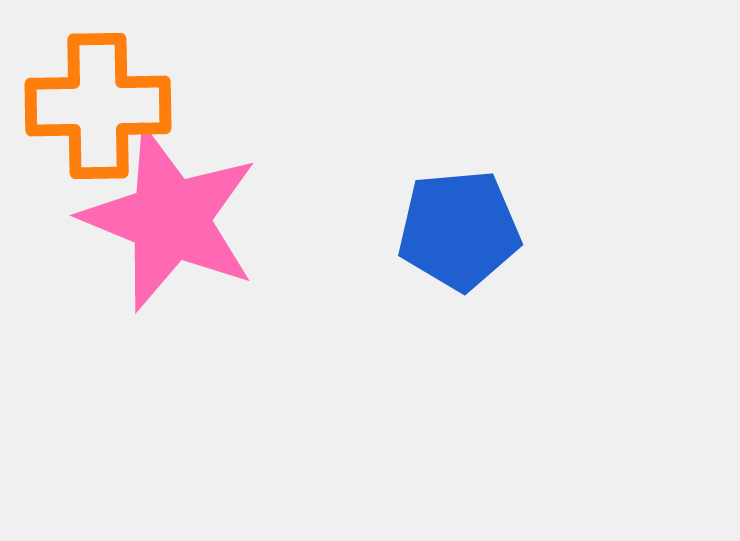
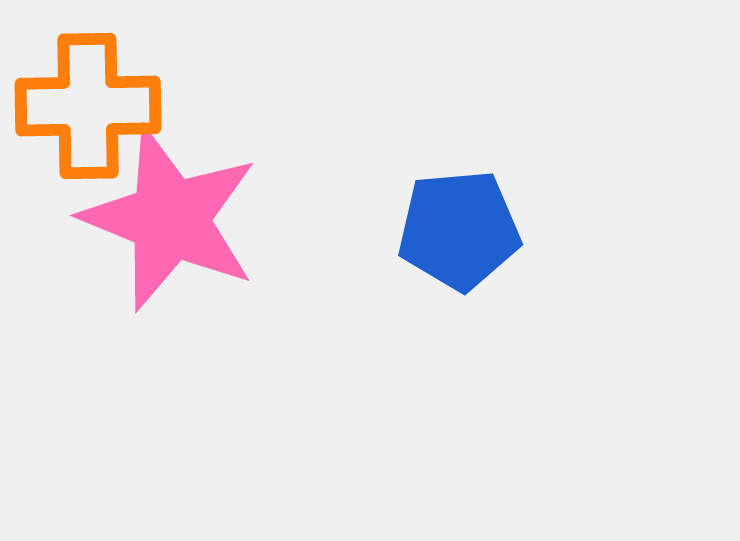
orange cross: moved 10 px left
